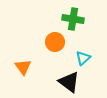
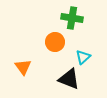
green cross: moved 1 px left, 1 px up
cyan triangle: moved 1 px up
black triangle: moved 3 px up; rotated 15 degrees counterclockwise
